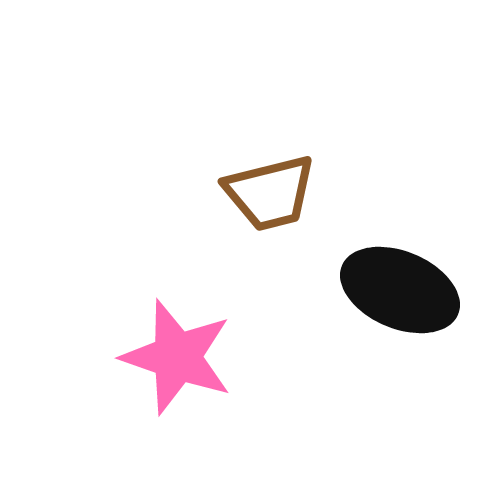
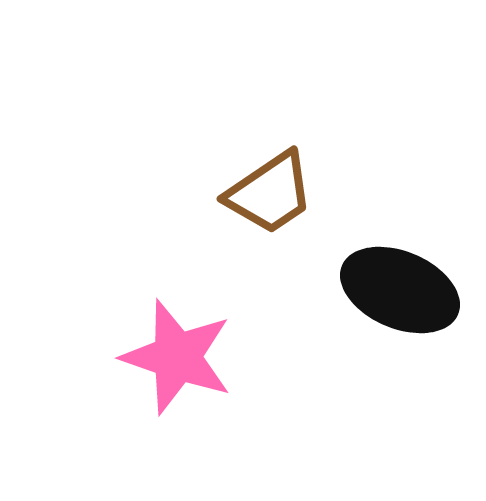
brown trapezoid: rotated 20 degrees counterclockwise
